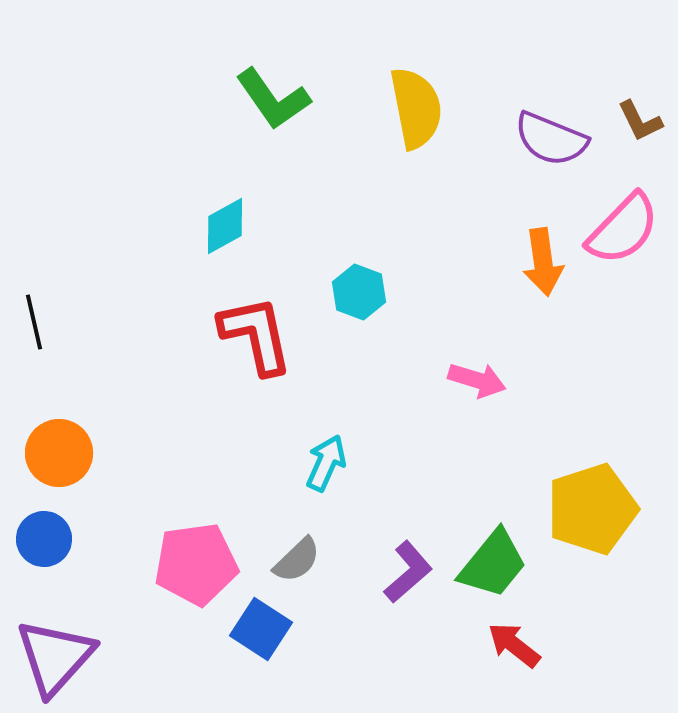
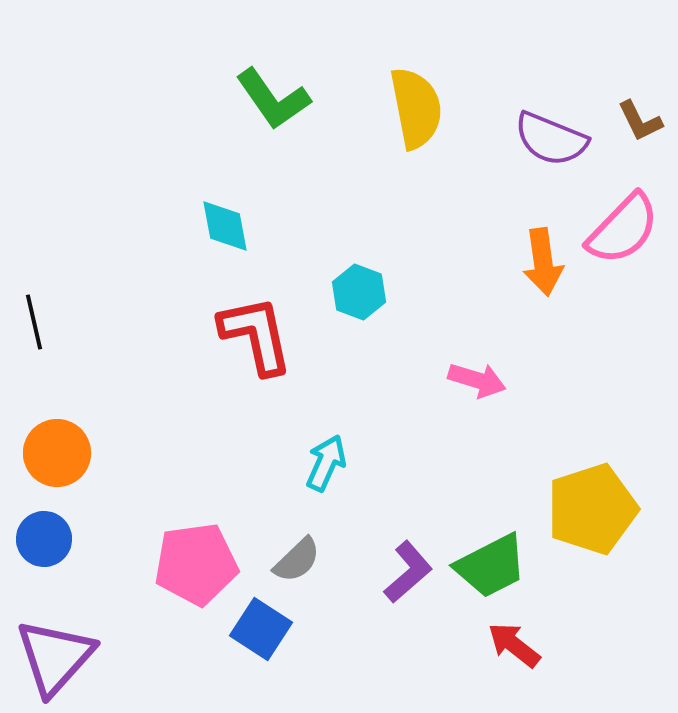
cyan diamond: rotated 72 degrees counterclockwise
orange circle: moved 2 px left
green trapezoid: moved 2 px left, 2 px down; rotated 24 degrees clockwise
